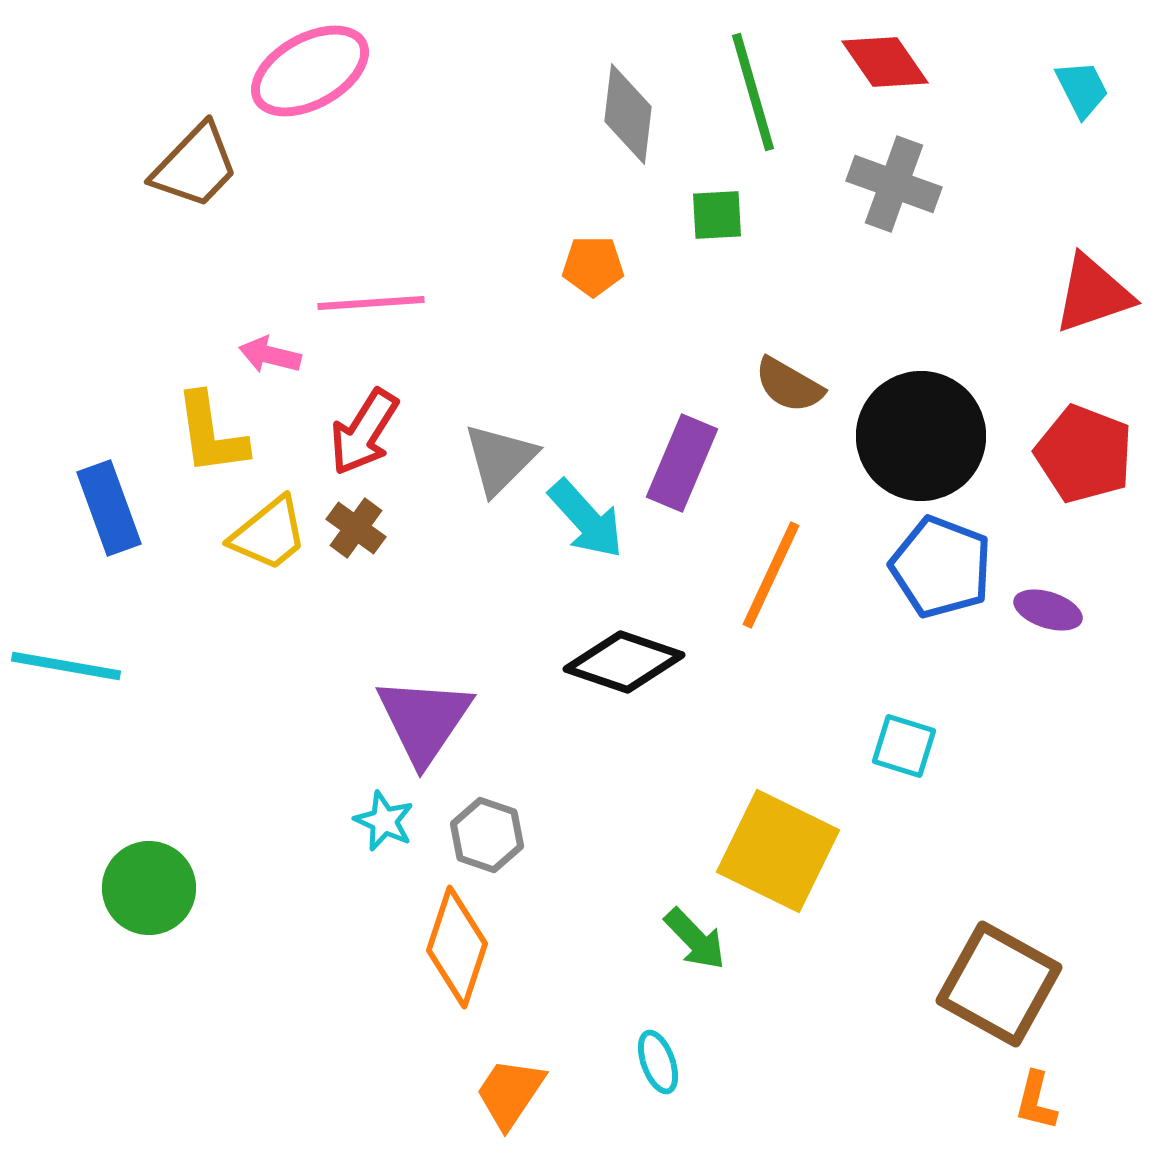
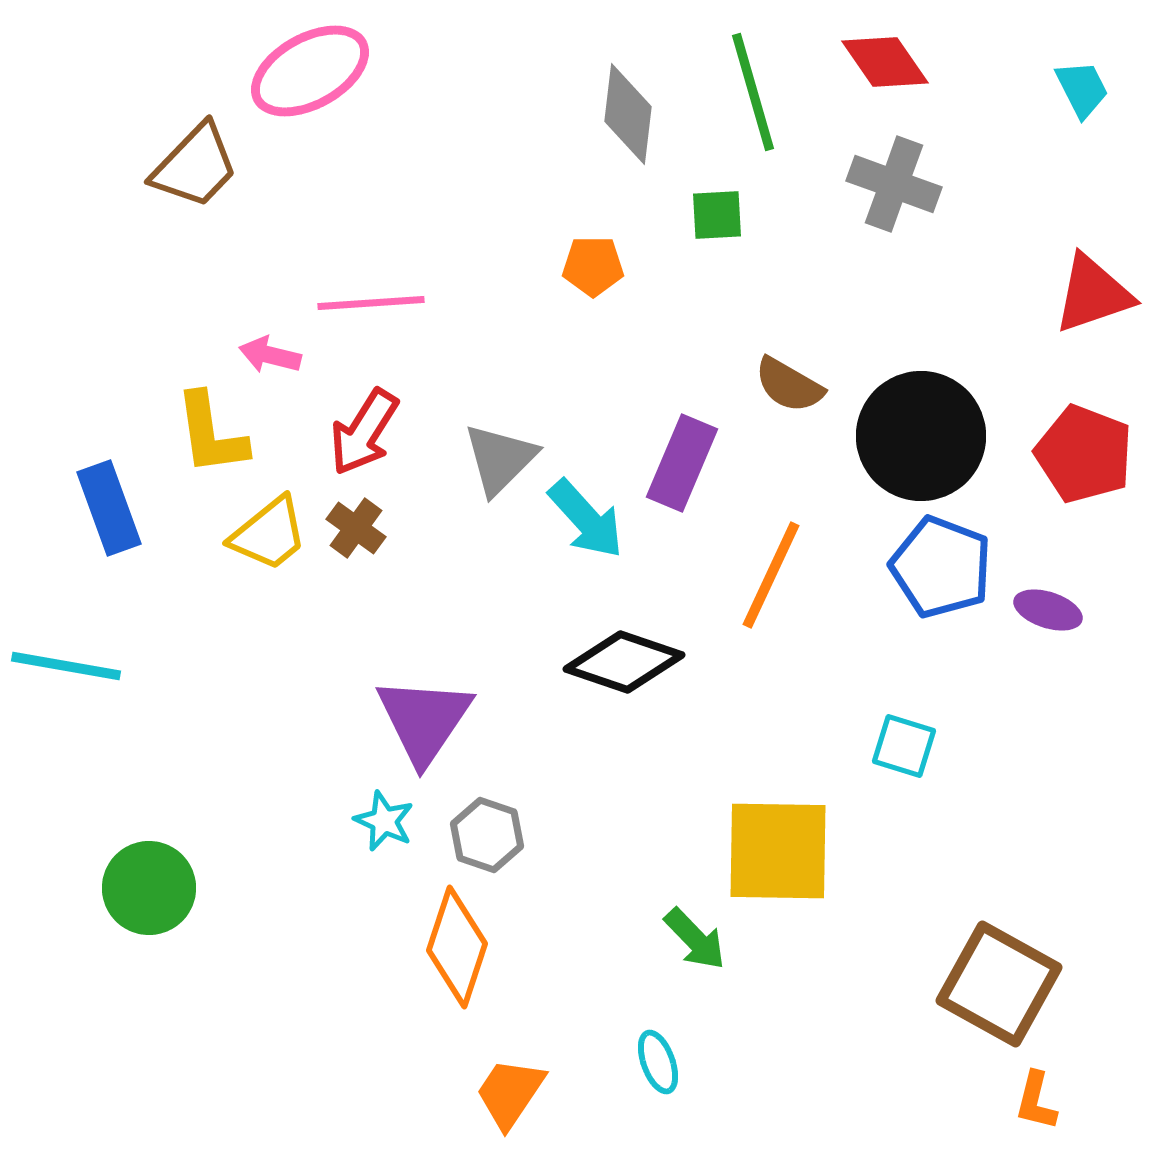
yellow square: rotated 25 degrees counterclockwise
